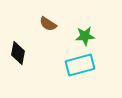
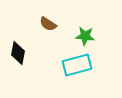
green star: rotated 12 degrees clockwise
cyan rectangle: moved 3 px left
